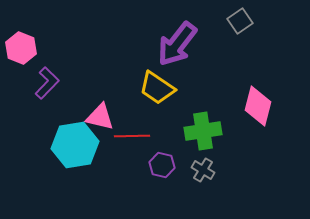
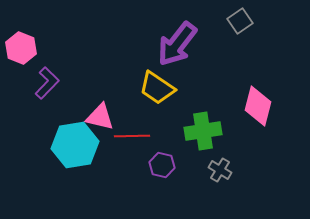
gray cross: moved 17 px right
